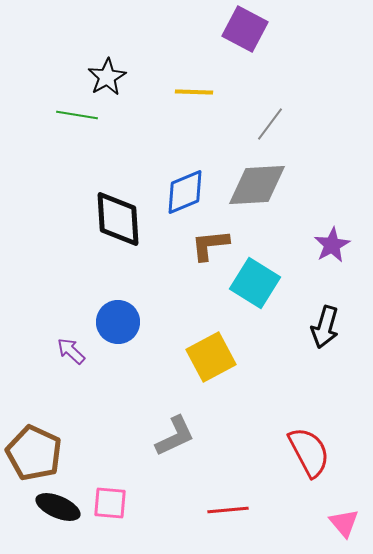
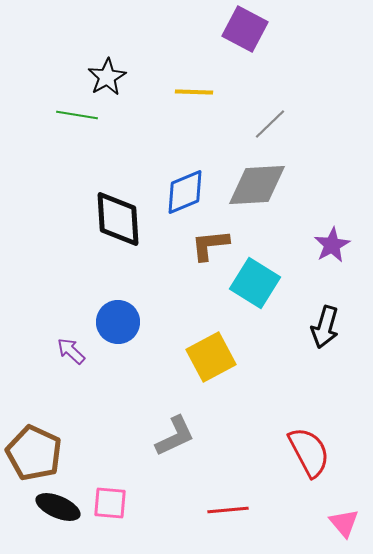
gray line: rotated 9 degrees clockwise
